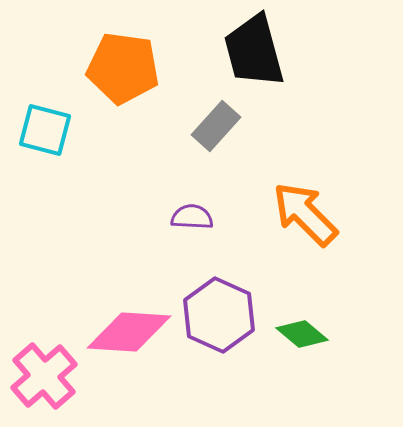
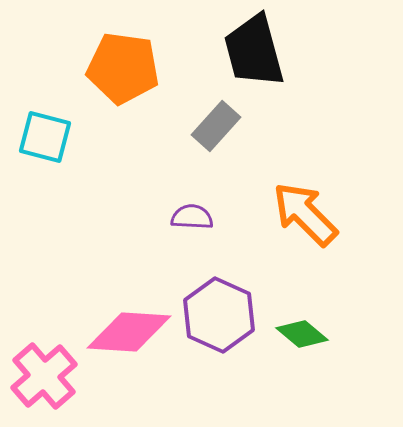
cyan square: moved 7 px down
